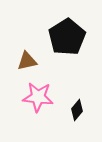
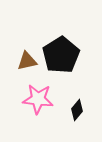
black pentagon: moved 6 px left, 18 px down
pink star: moved 2 px down
